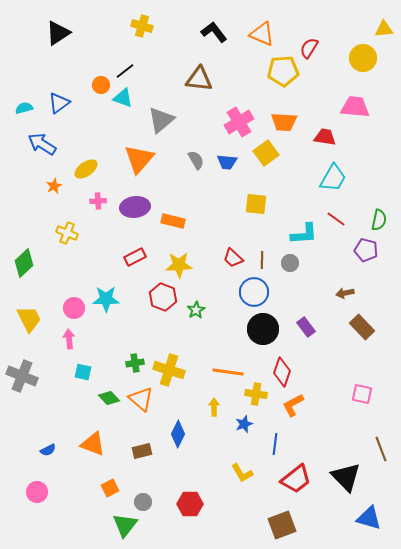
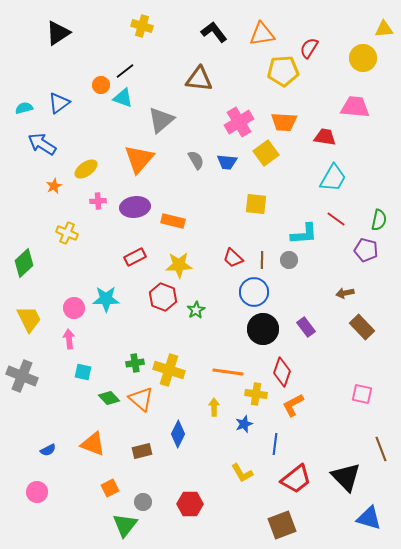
orange triangle at (262, 34): rotated 32 degrees counterclockwise
gray circle at (290, 263): moved 1 px left, 3 px up
